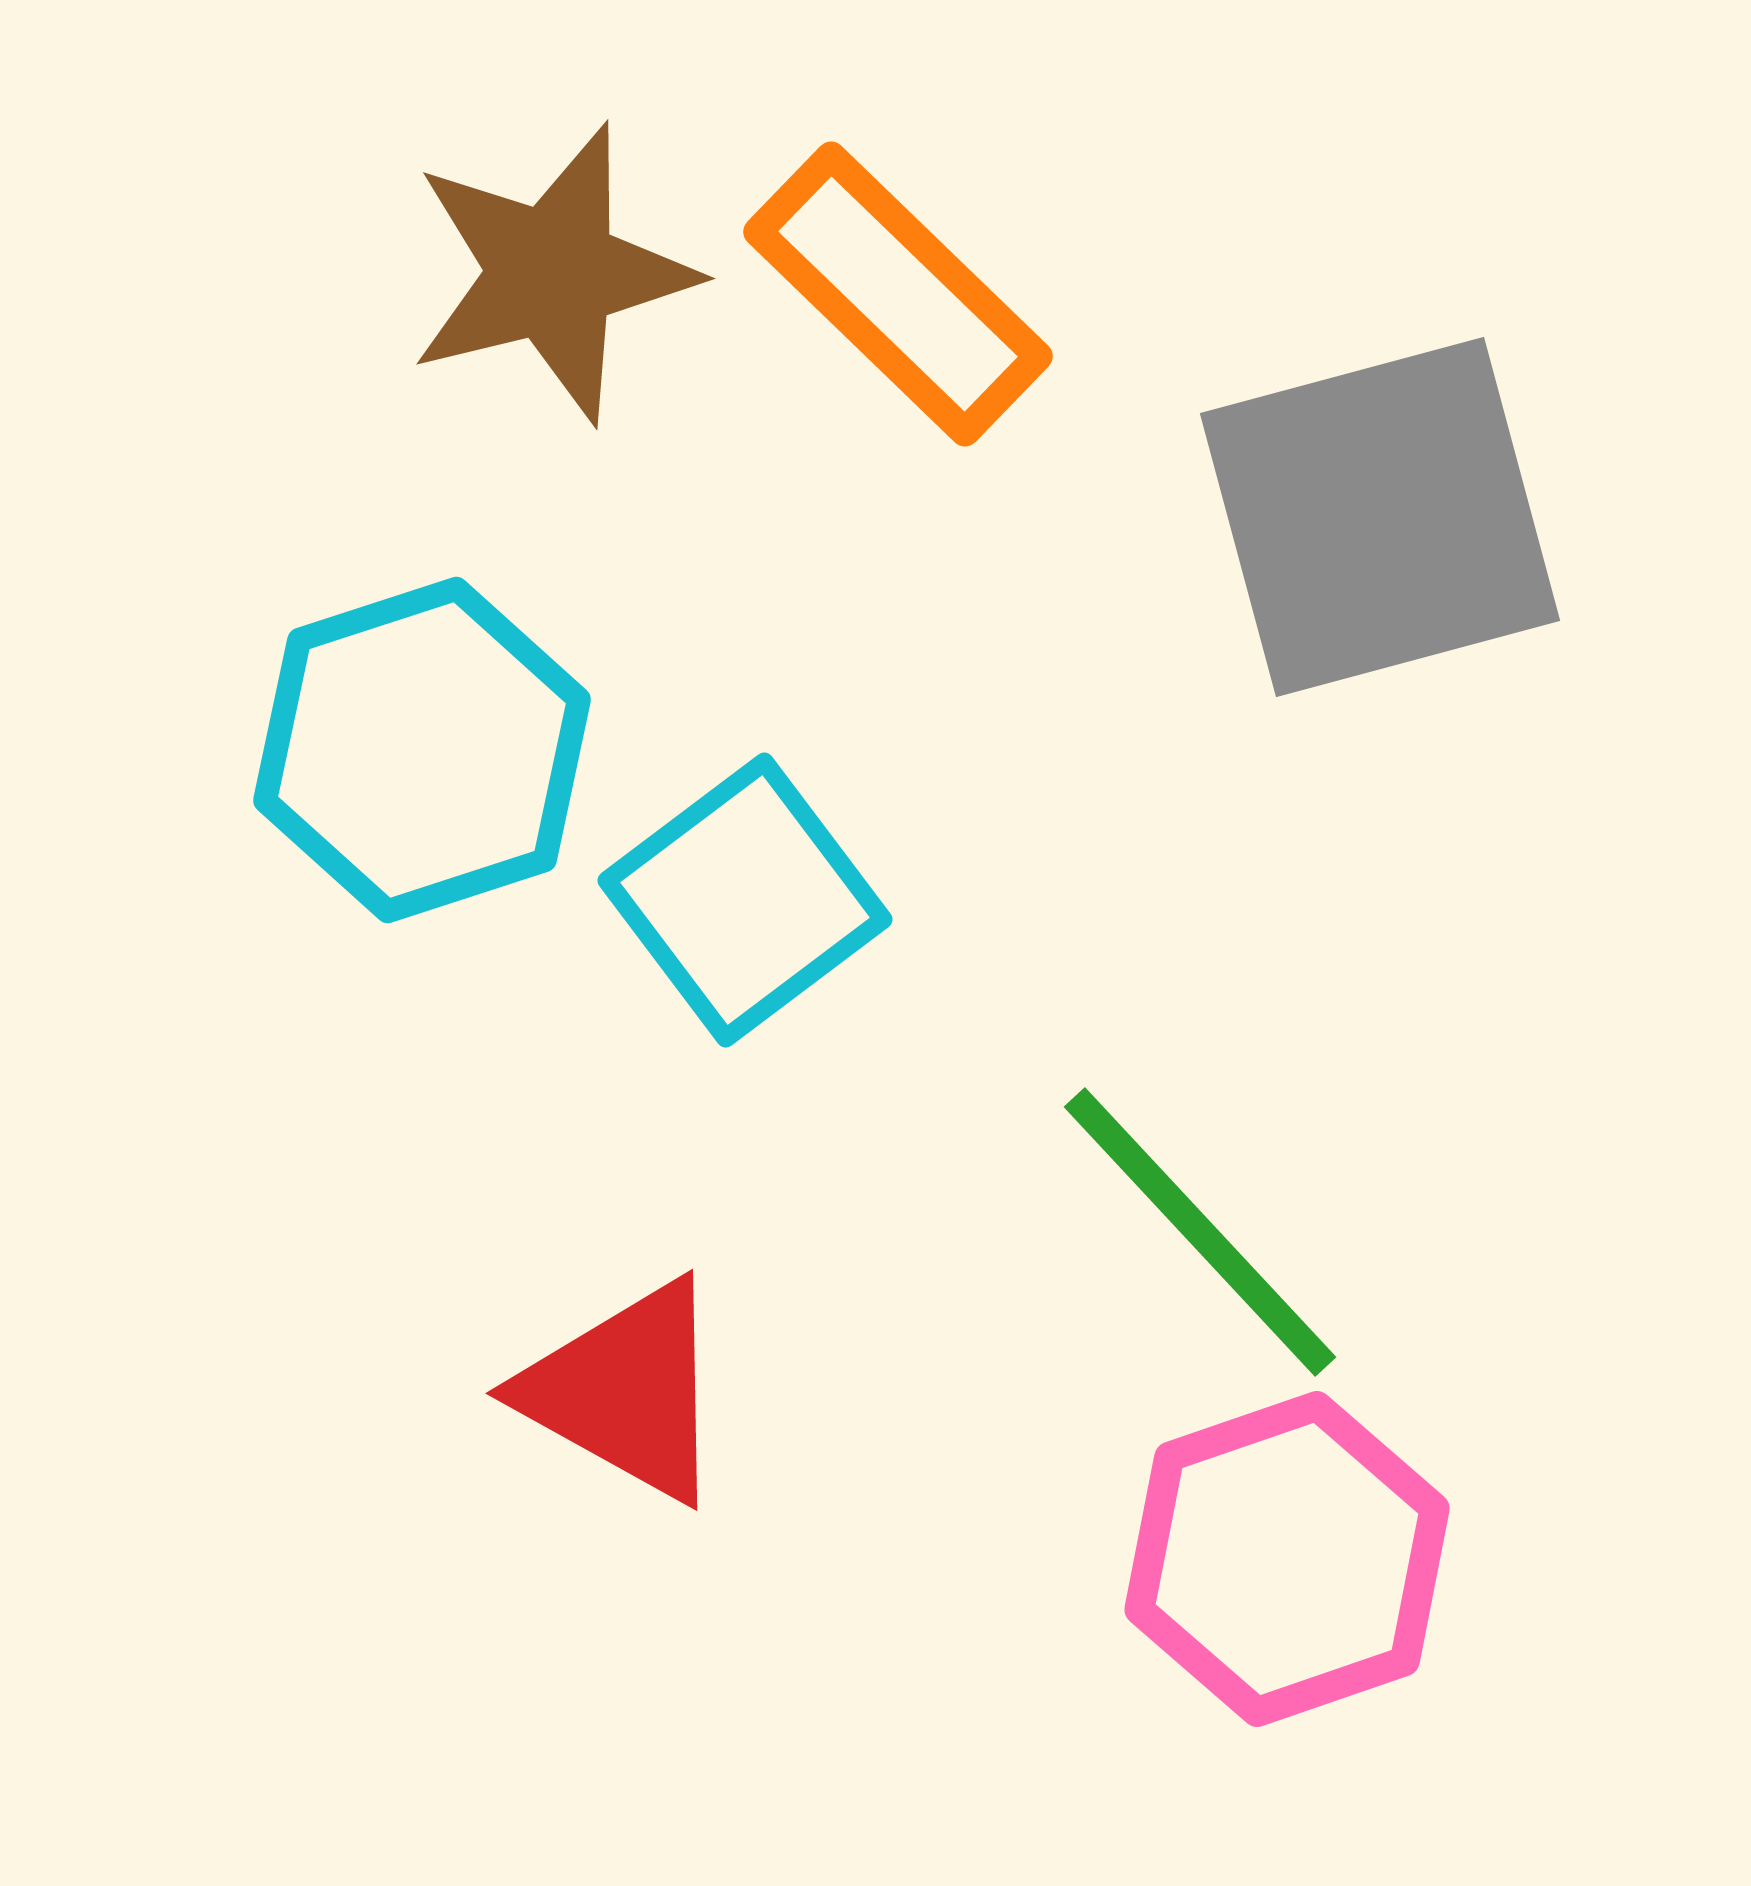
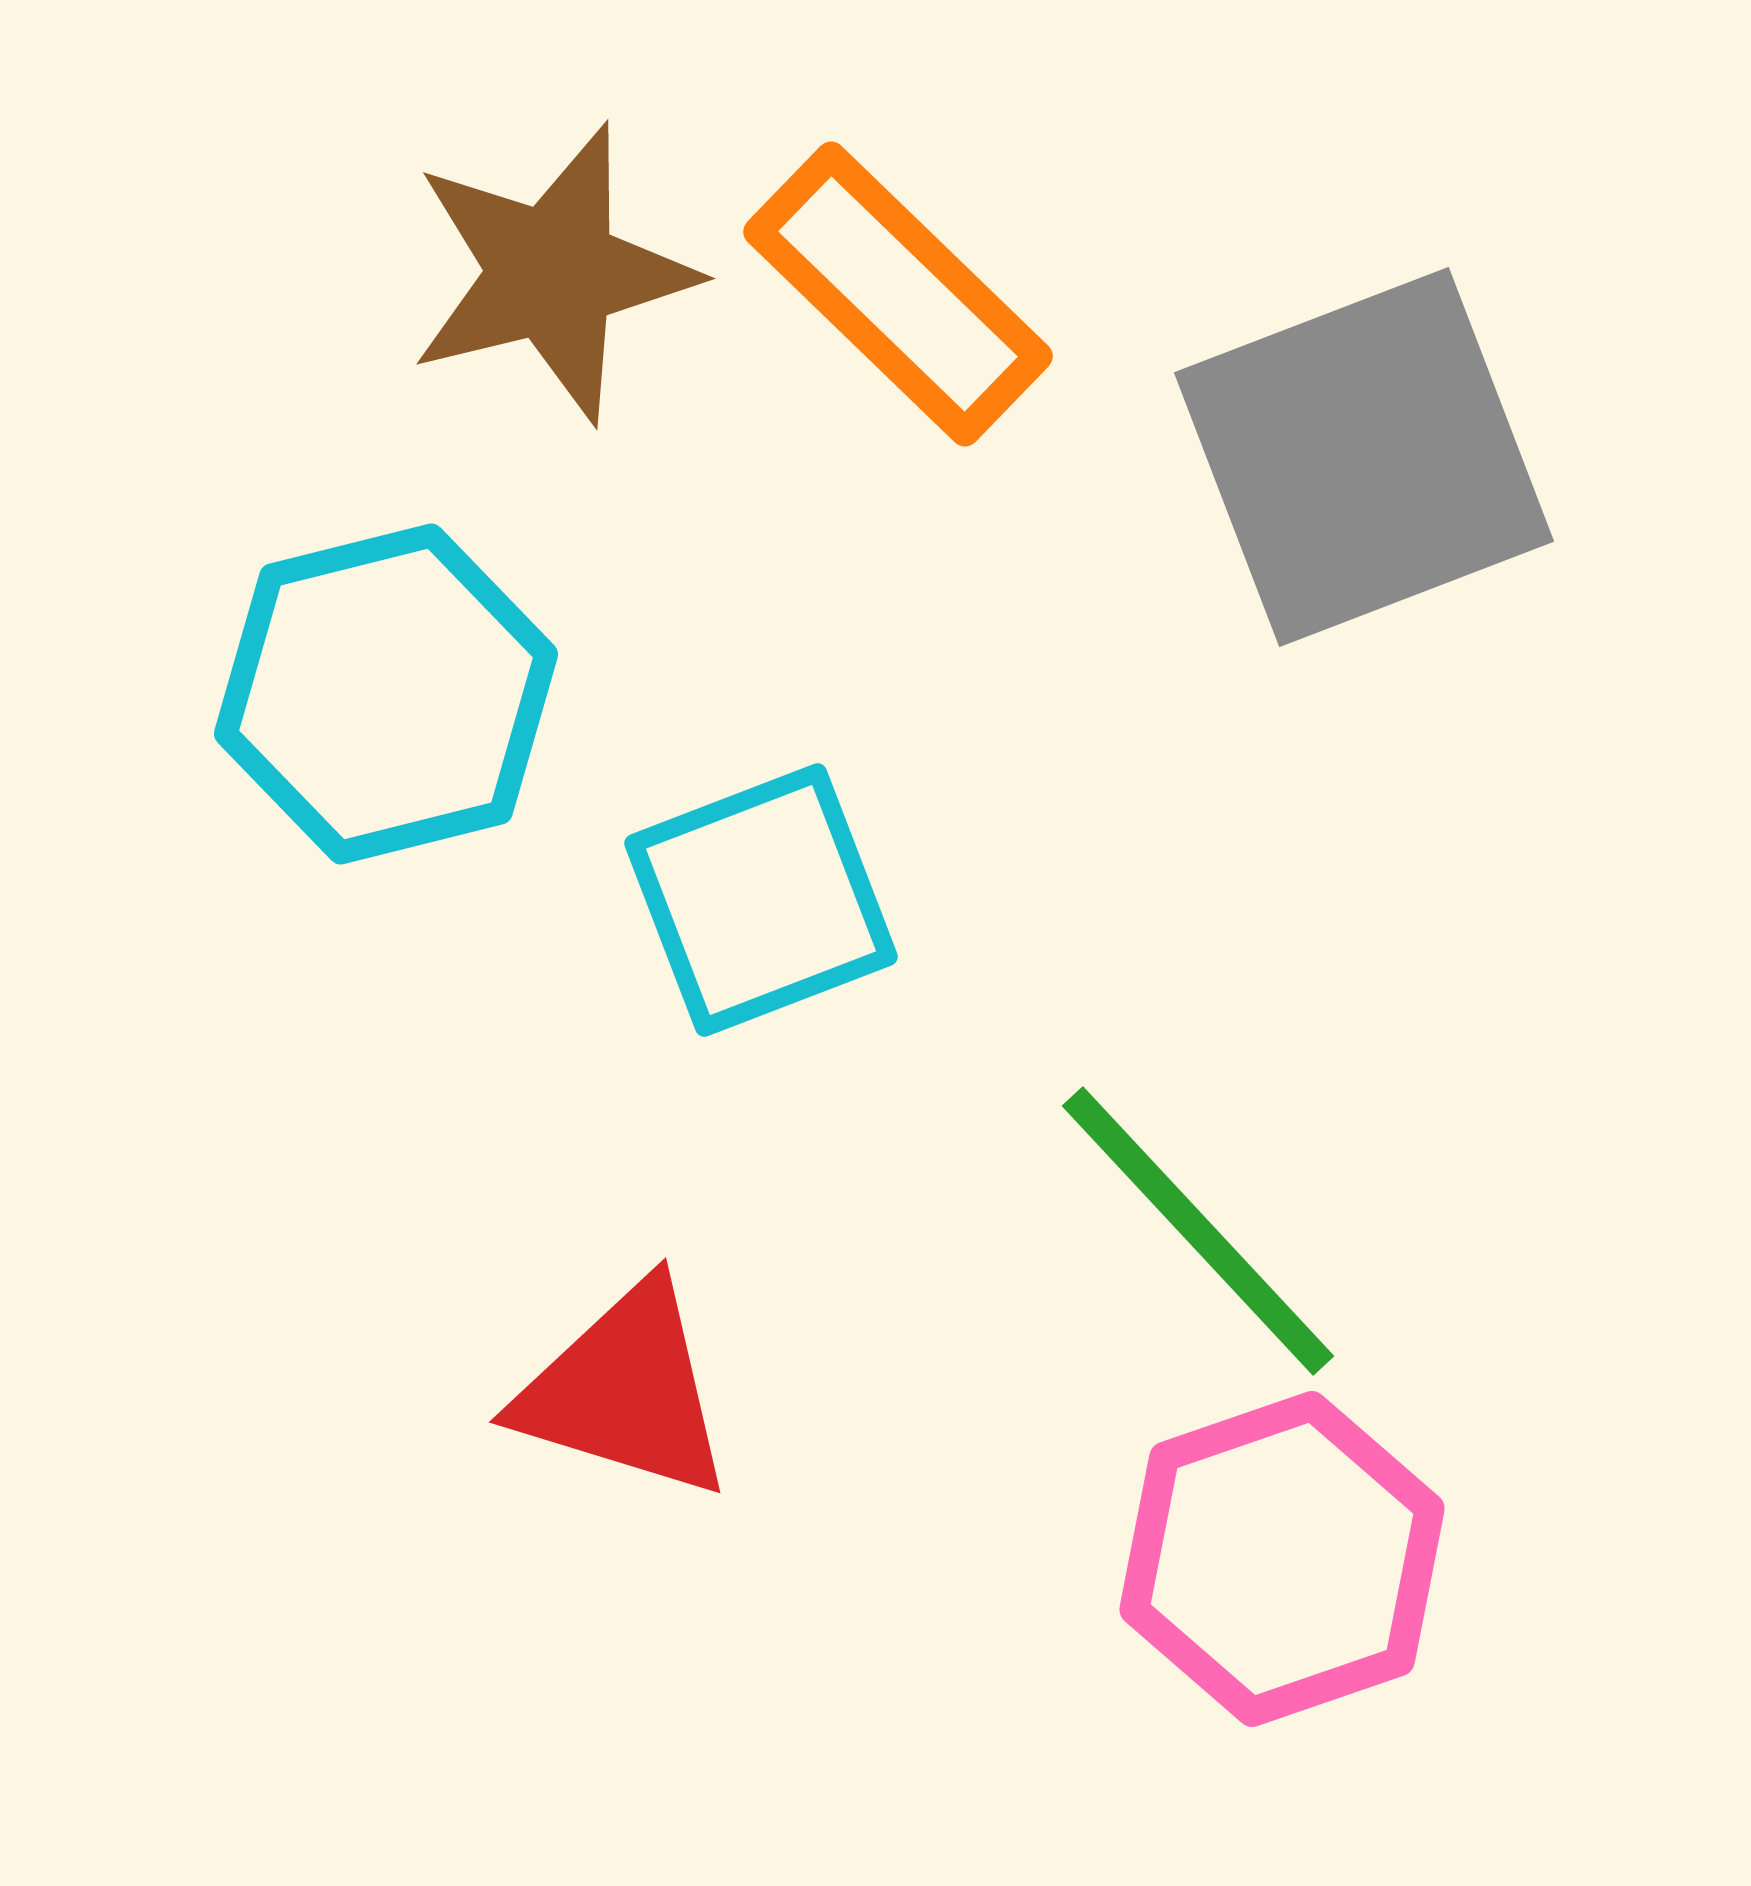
gray square: moved 16 px left, 60 px up; rotated 6 degrees counterclockwise
cyan hexagon: moved 36 px left, 56 px up; rotated 4 degrees clockwise
cyan square: moved 16 px right; rotated 16 degrees clockwise
green line: moved 2 px left, 1 px up
red triangle: rotated 12 degrees counterclockwise
pink hexagon: moved 5 px left
